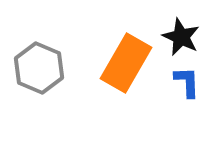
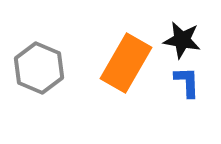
black star: moved 1 px right, 3 px down; rotated 15 degrees counterclockwise
